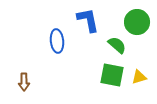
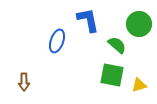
green circle: moved 2 px right, 2 px down
blue ellipse: rotated 25 degrees clockwise
yellow triangle: moved 8 px down
